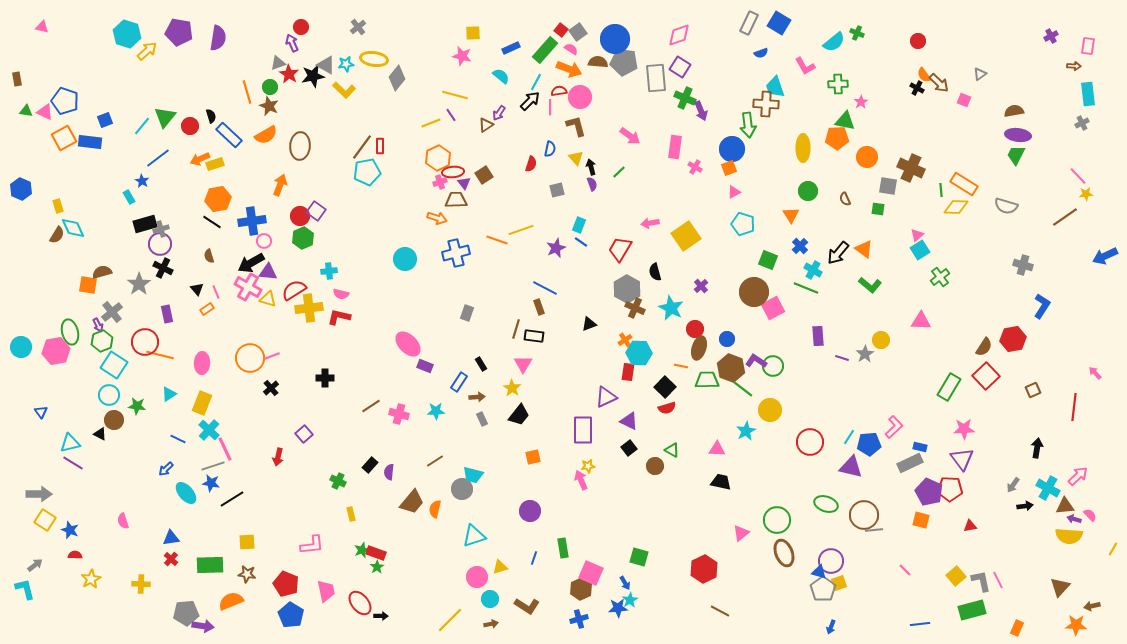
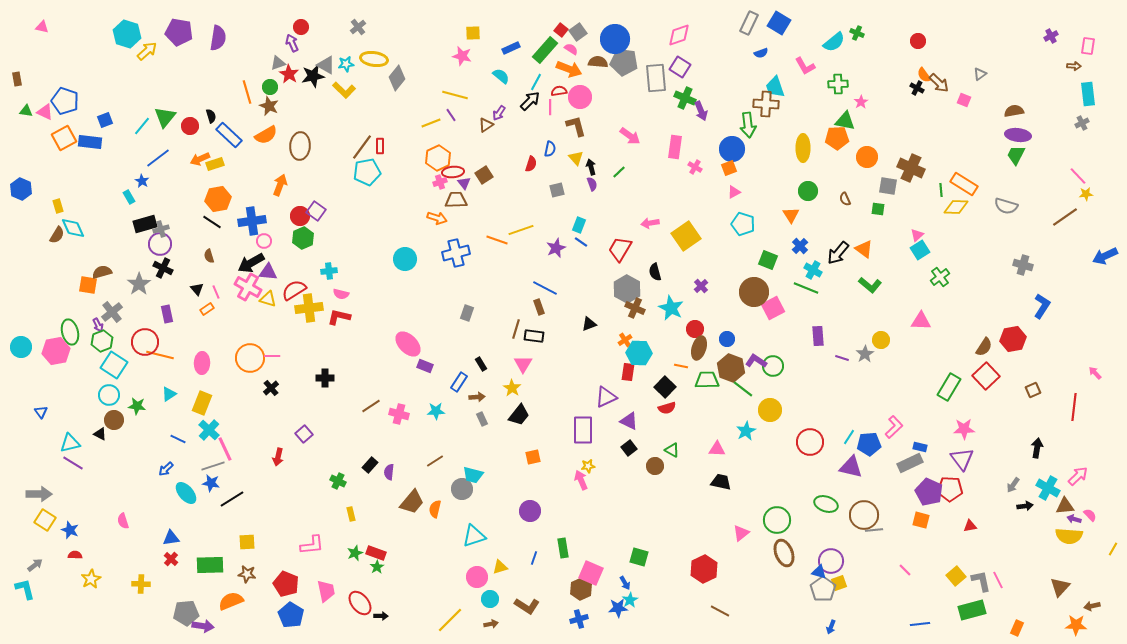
pink line at (272, 356): rotated 21 degrees clockwise
green star at (362, 550): moved 7 px left, 3 px down
